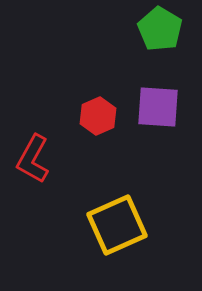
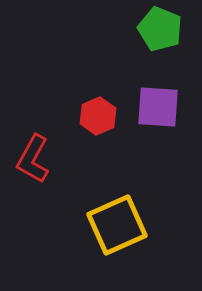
green pentagon: rotated 9 degrees counterclockwise
